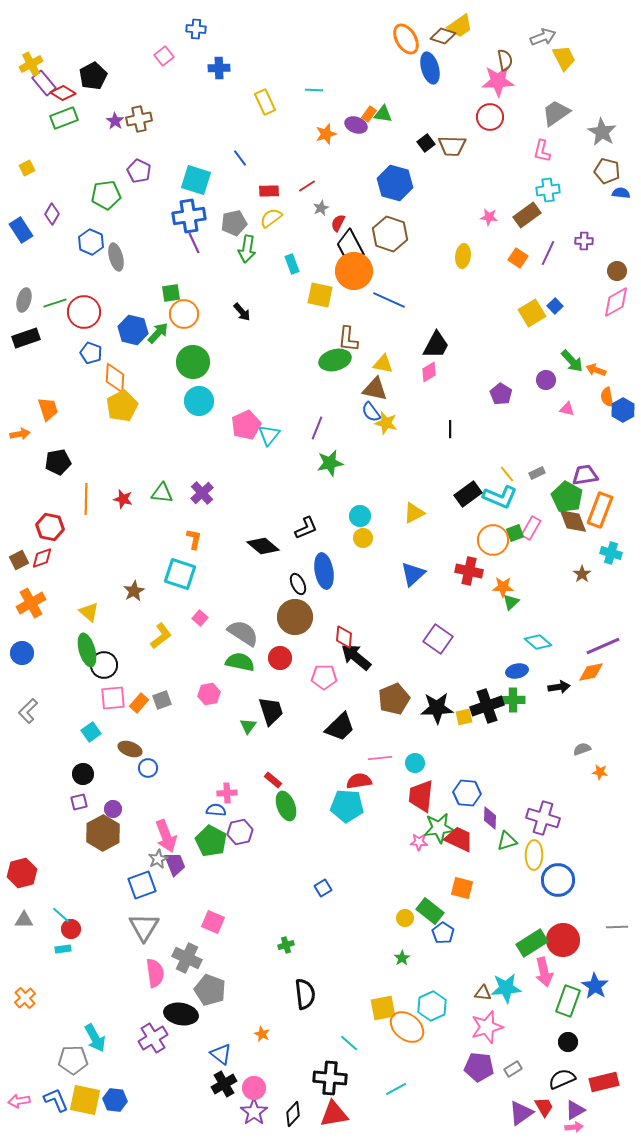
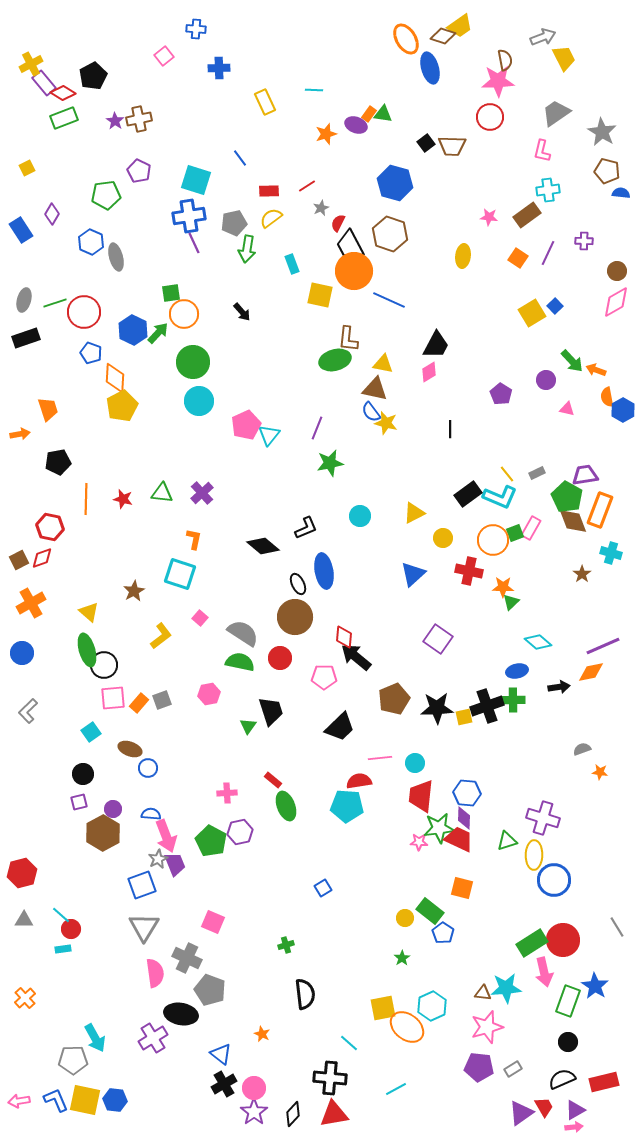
blue hexagon at (133, 330): rotated 12 degrees clockwise
yellow circle at (363, 538): moved 80 px right
blue semicircle at (216, 810): moved 65 px left, 4 px down
purple diamond at (490, 818): moved 26 px left
blue circle at (558, 880): moved 4 px left
gray line at (617, 927): rotated 60 degrees clockwise
